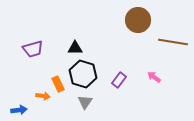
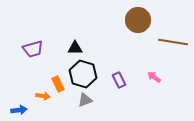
purple rectangle: rotated 63 degrees counterclockwise
gray triangle: moved 2 px up; rotated 35 degrees clockwise
